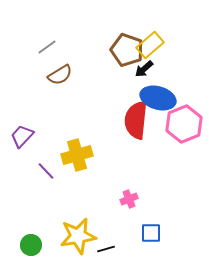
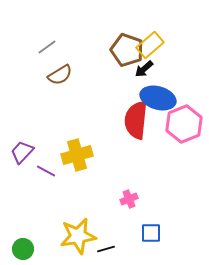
purple trapezoid: moved 16 px down
purple line: rotated 18 degrees counterclockwise
green circle: moved 8 px left, 4 px down
